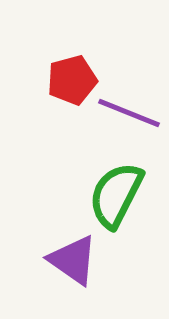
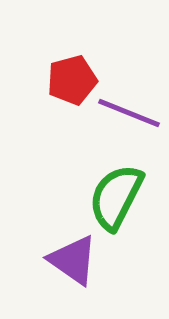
green semicircle: moved 2 px down
